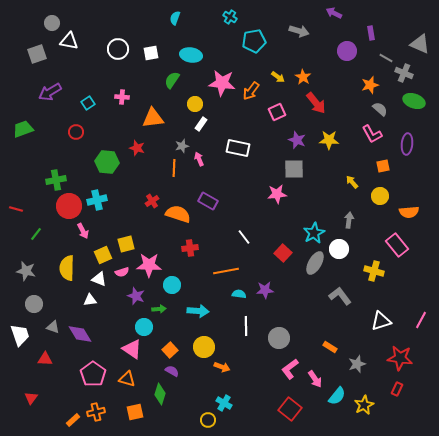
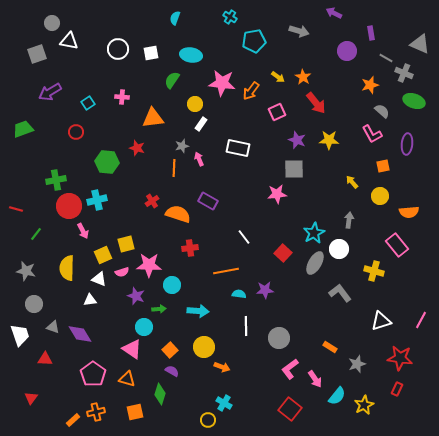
gray semicircle at (380, 109): moved 2 px right, 2 px down
gray L-shape at (340, 296): moved 3 px up
